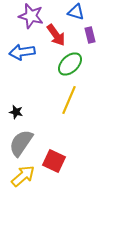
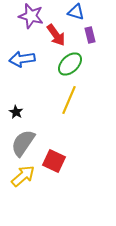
blue arrow: moved 7 px down
black star: rotated 16 degrees clockwise
gray semicircle: moved 2 px right
